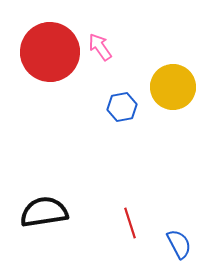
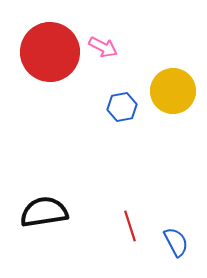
pink arrow: moved 3 px right; rotated 152 degrees clockwise
yellow circle: moved 4 px down
red line: moved 3 px down
blue semicircle: moved 3 px left, 2 px up
